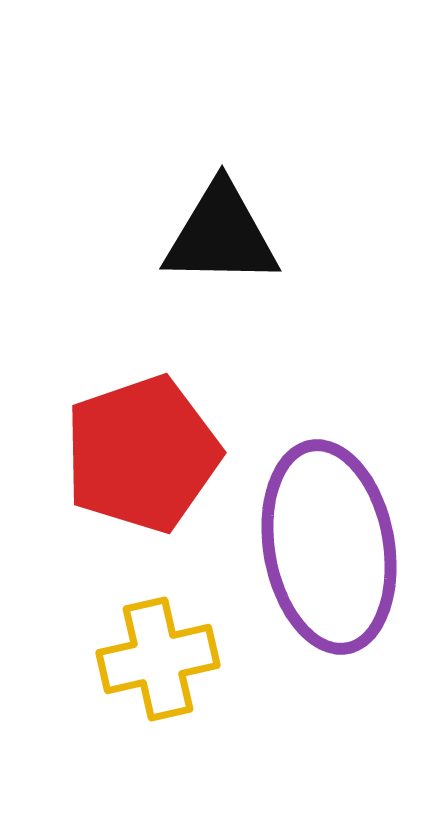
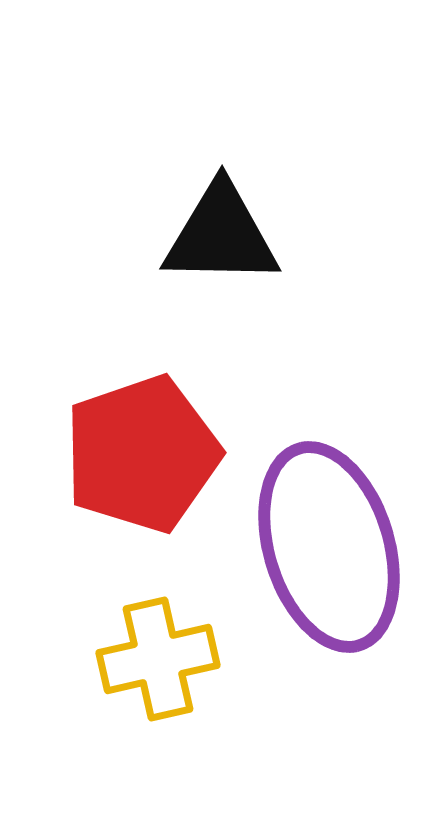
purple ellipse: rotated 7 degrees counterclockwise
